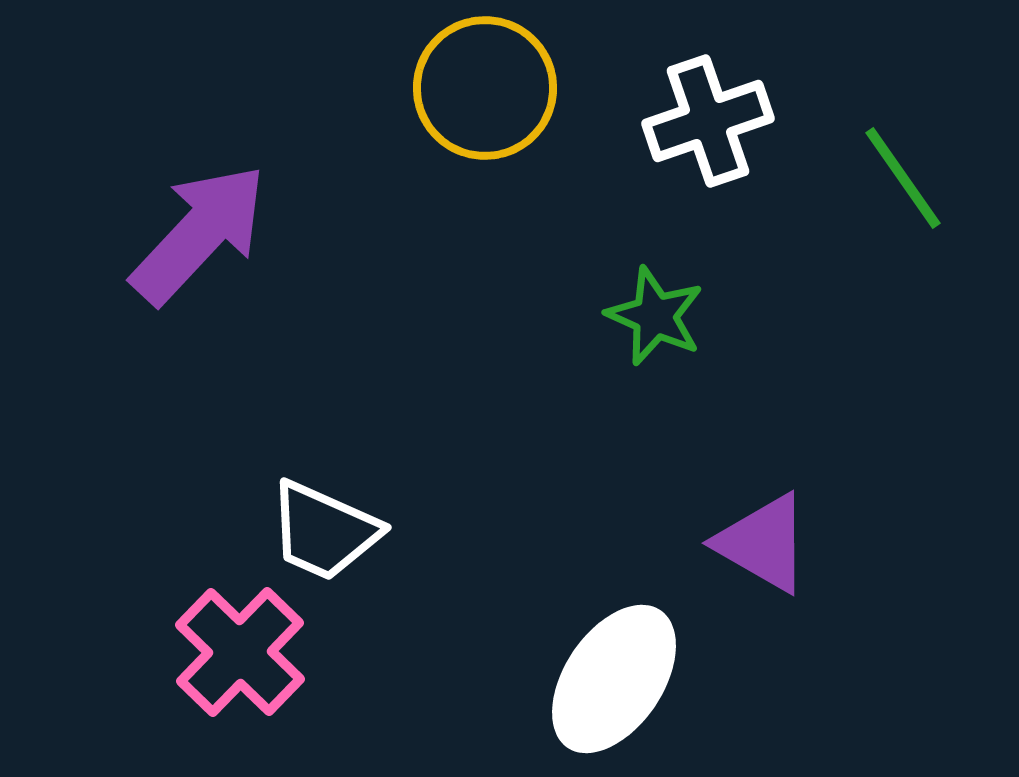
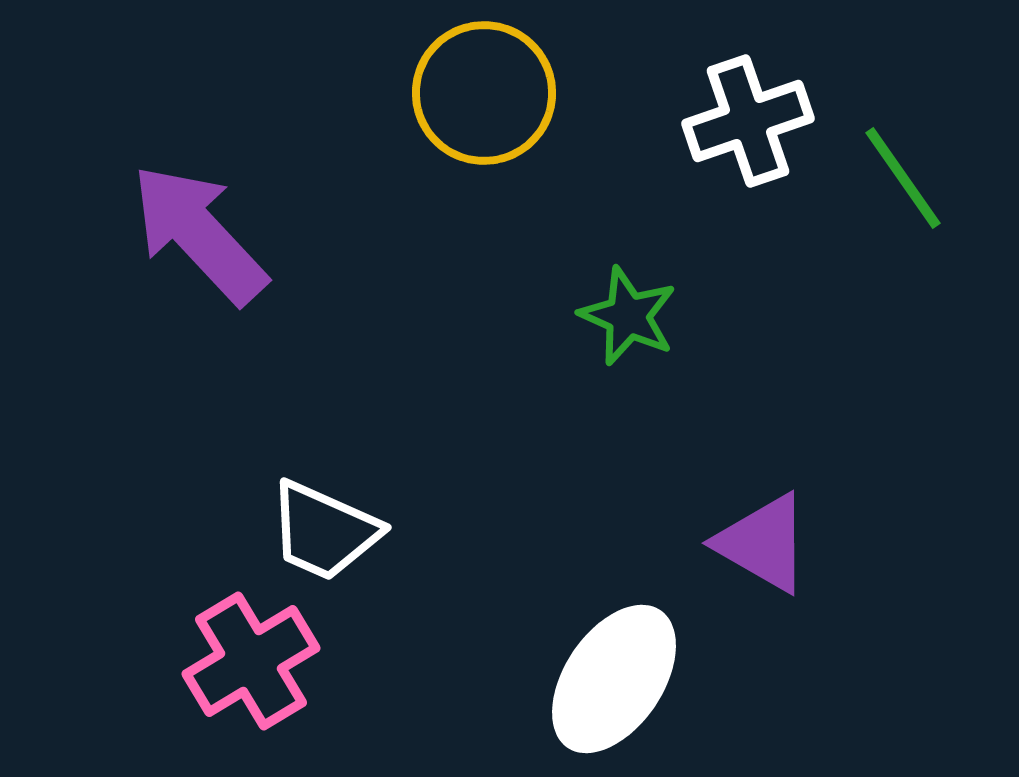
yellow circle: moved 1 px left, 5 px down
white cross: moved 40 px right
purple arrow: rotated 86 degrees counterclockwise
green star: moved 27 px left
pink cross: moved 11 px right, 9 px down; rotated 15 degrees clockwise
